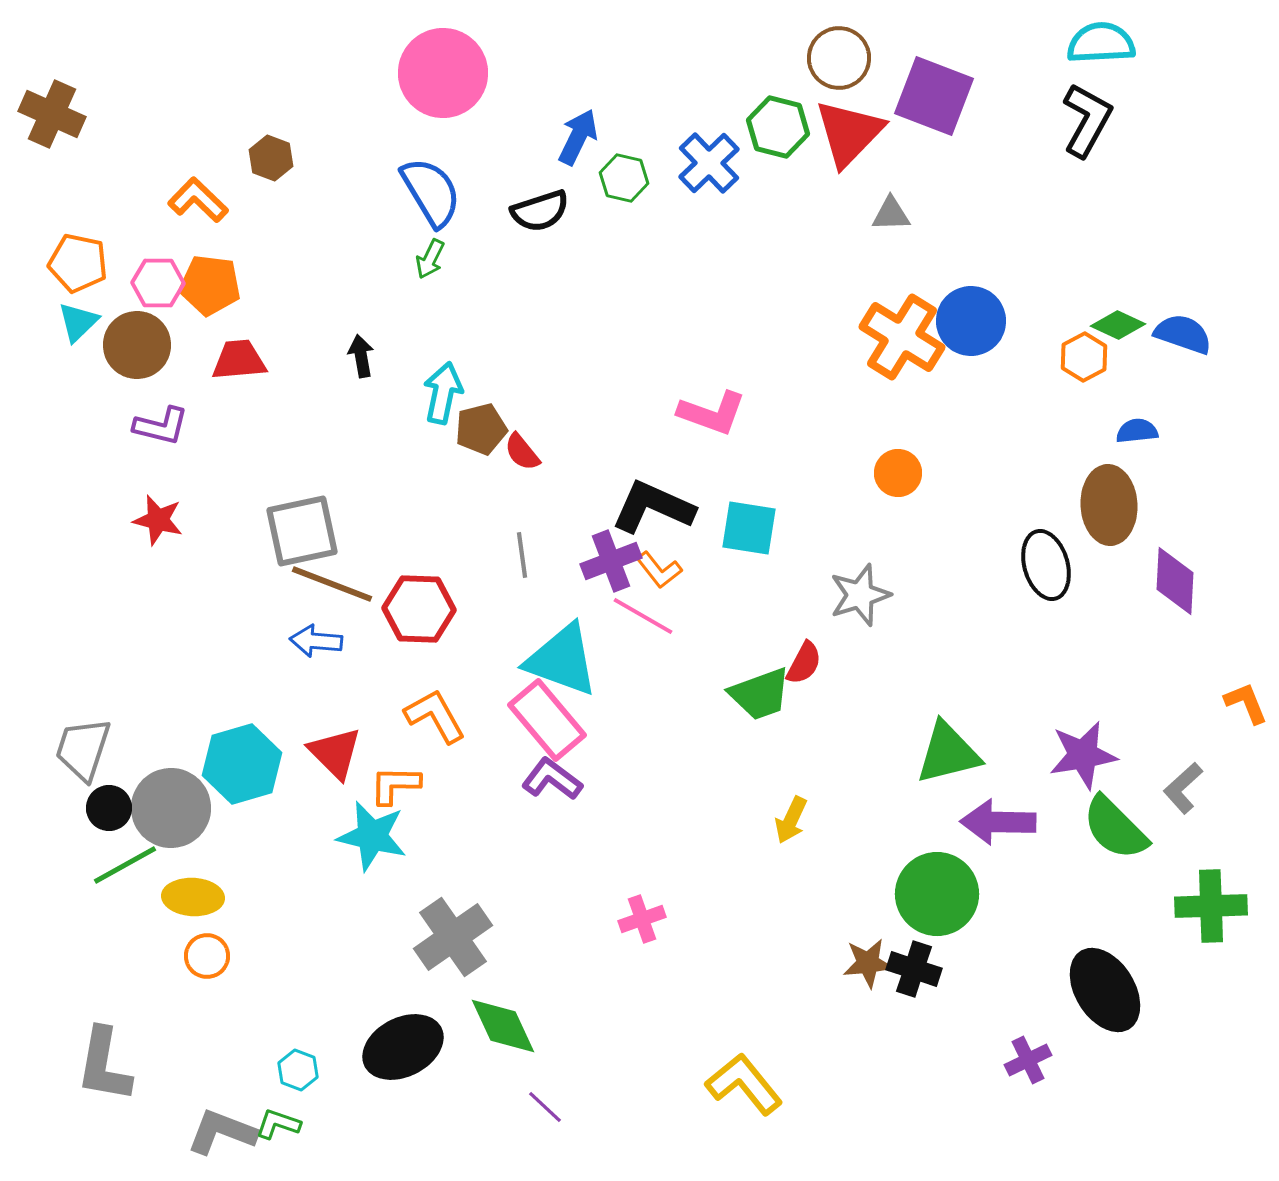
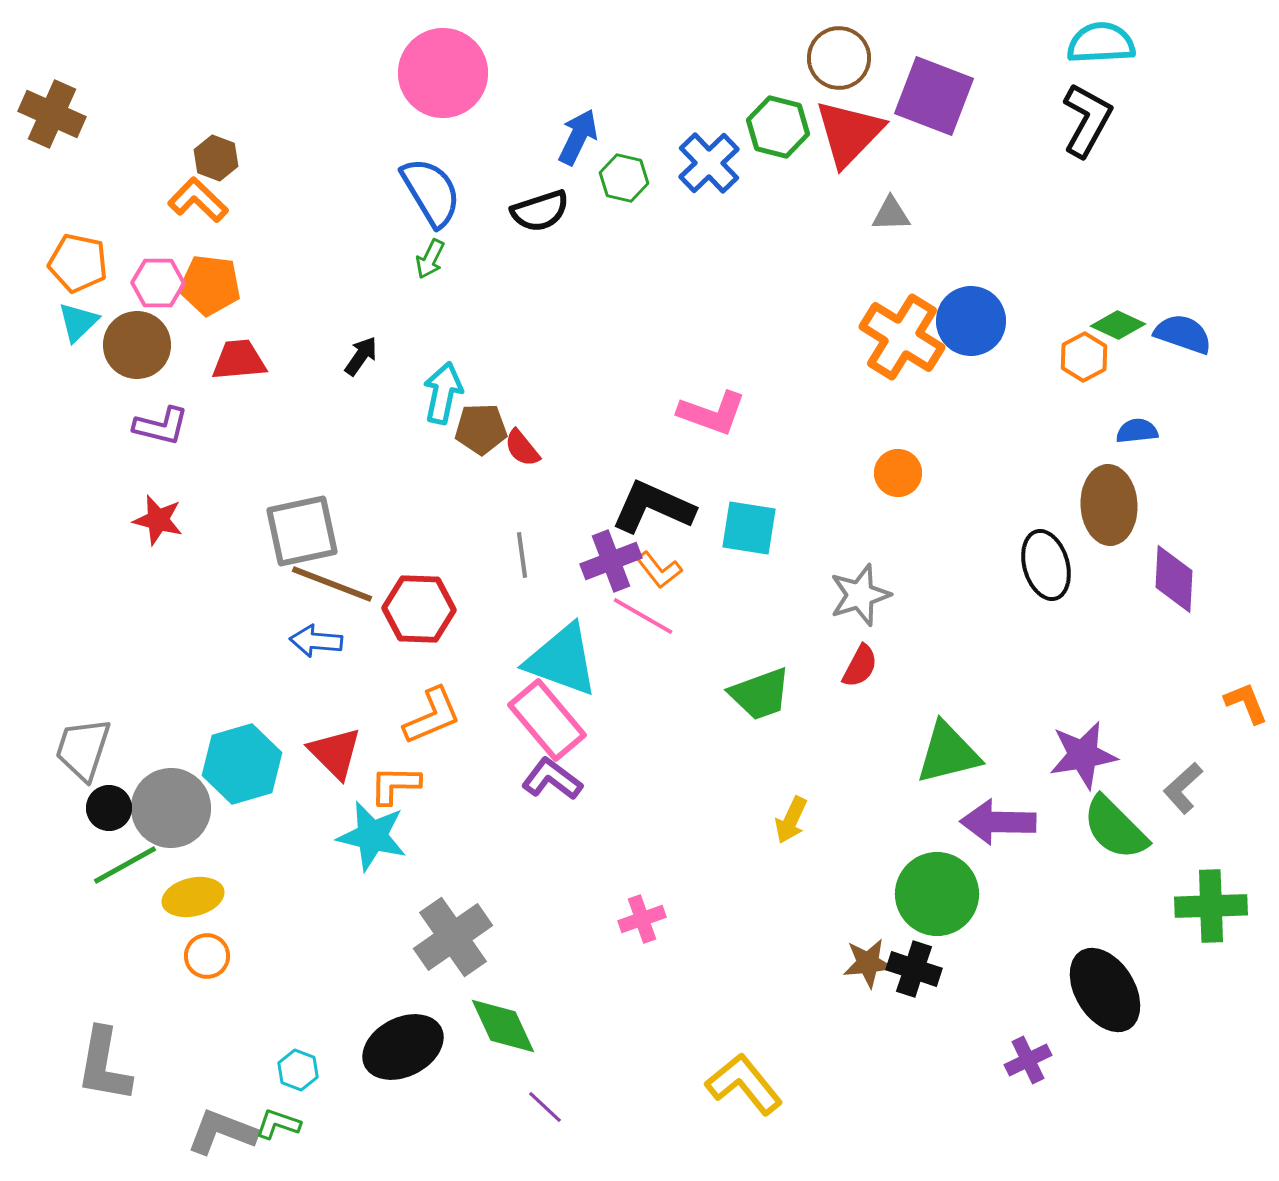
brown hexagon at (271, 158): moved 55 px left
black arrow at (361, 356): rotated 45 degrees clockwise
brown pentagon at (481, 429): rotated 12 degrees clockwise
red semicircle at (522, 452): moved 4 px up
purple diamond at (1175, 581): moved 1 px left, 2 px up
red semicircle at (804, 663): moved 56 px right, 3 px down
orange L-shape at (435, 716): moved 3 px left; rotated 96 degrees clockwise
yellow ellipse at (193, 897): rotated 16 degrees counterclockwise
